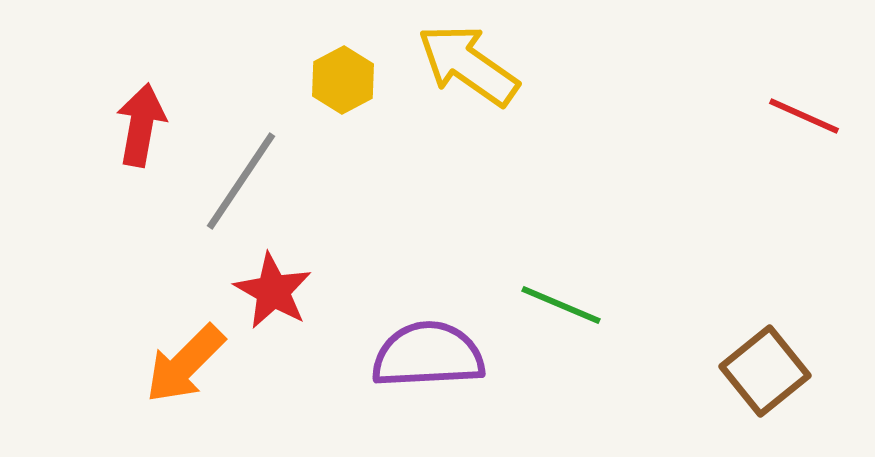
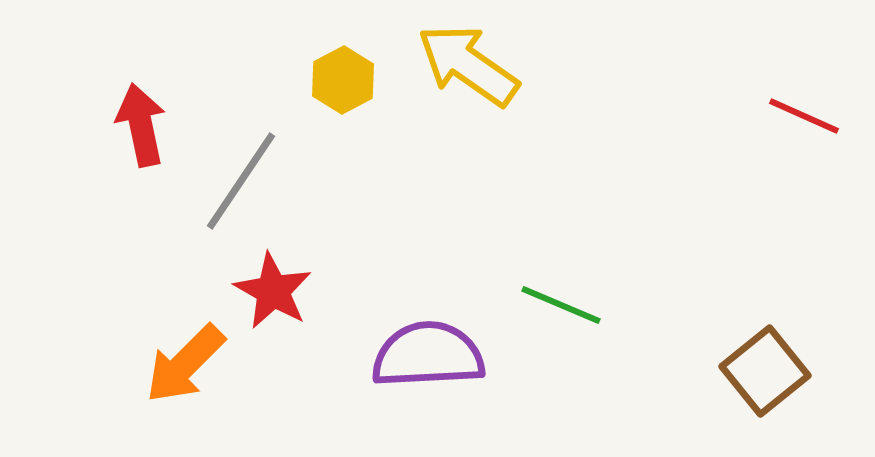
red arrow: rotated 22 degrees counterclockwise
